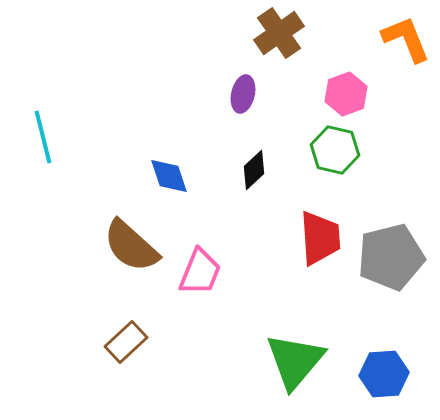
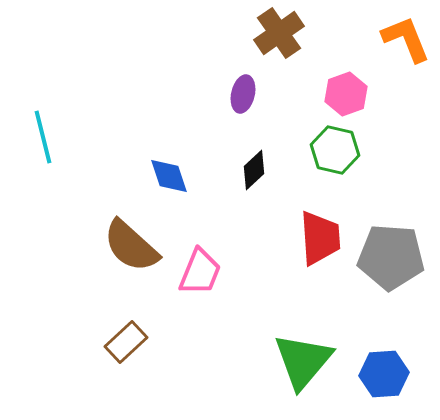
gray pentagon: rotated 18 degrees clockwise
green triangle: moved 8 px right
